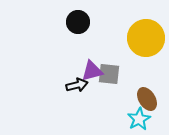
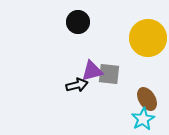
yellow circle: moved 2 px right
cyan star: moved 4 px right
